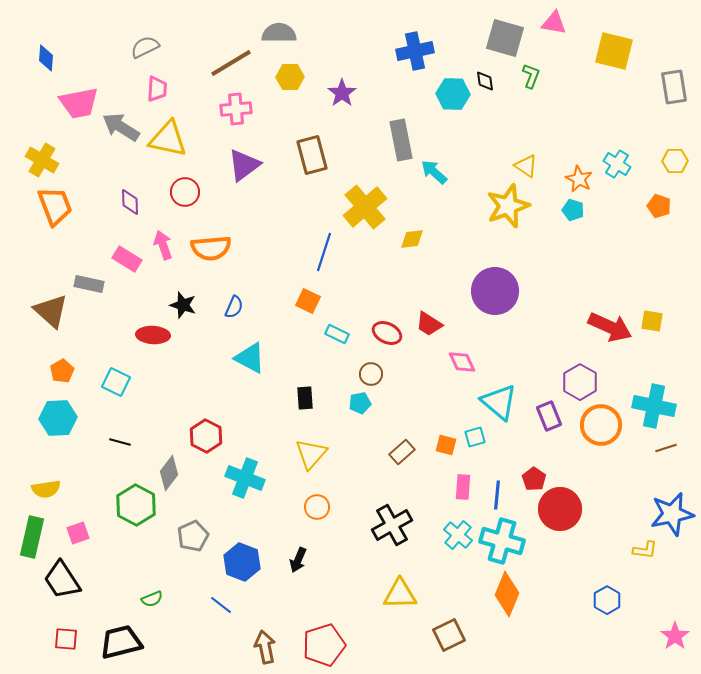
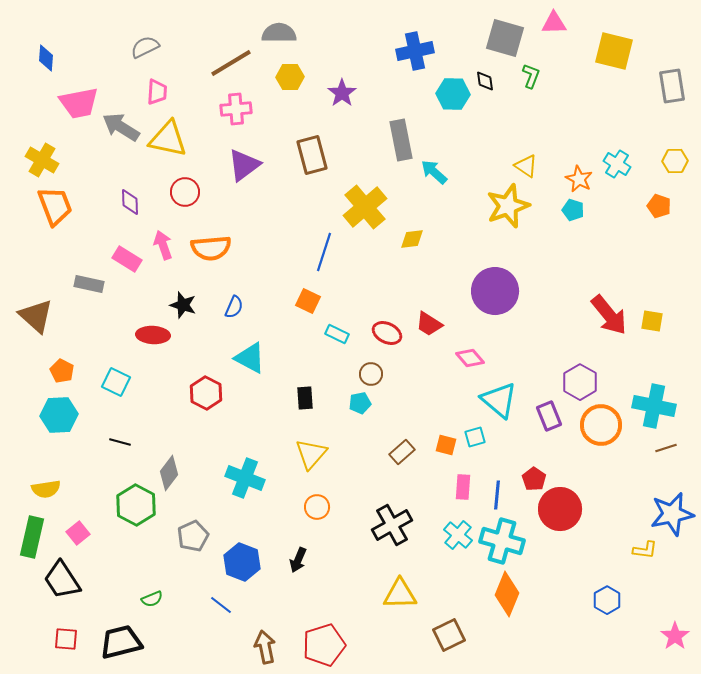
pink triangle at (554, 23): rotated 12 degrees counterclockwise
gray rectangle at (674, 87): moved 2 px left, 1 px up
pink trapezoid at (157, 89): moved 3 px down
brown triangle at (51, 311): moved 15 px left, 5 px down
red arrow at (610, 327): moved 1 px left, 12 px up; rotated 27 degrees clockwise
pink diamond at (462, 362): moved 8 px right, 4 px up; rotated 16 degrees counterclockwise
orange pentagon at (62, 371): rotated 15 degrees counterclockwise
cyan triangle at (499, 402): moved 2 px up
cyan hexagon at (58, 418): moved 1 px right, 3 px up
red hexagon at (206, 436): moved 43 px up
pink square at (78, 533): rotated 20 degrees counterclockwise
